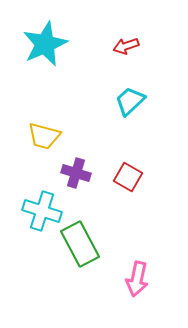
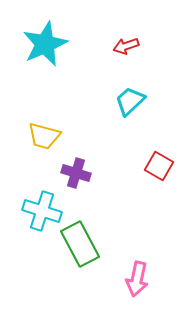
red square: moved 31 px right, 11 px up
